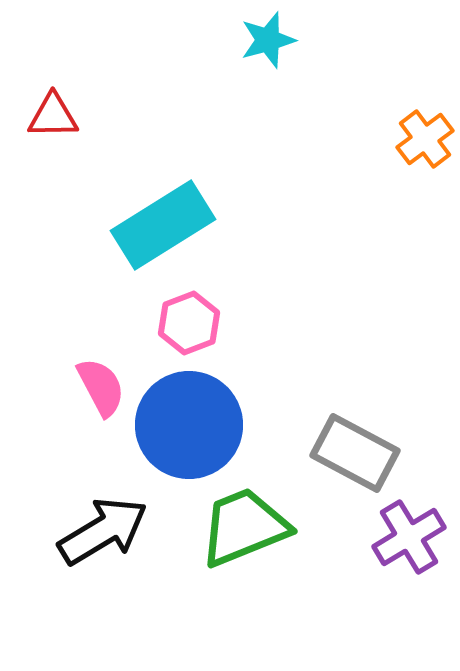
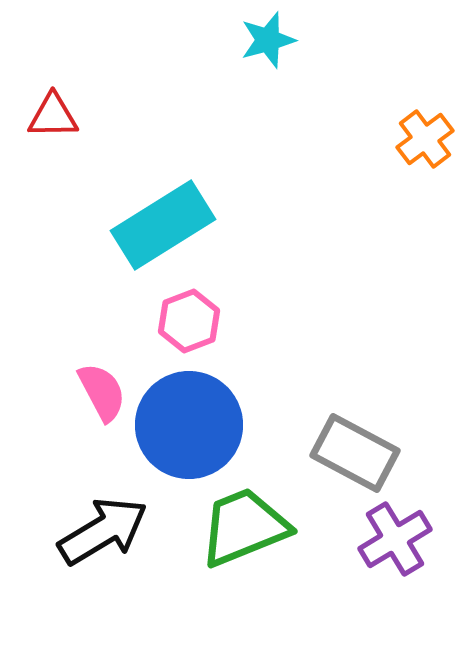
pink hexagon: moved 2 px up
pink semicircle: moved 1 px right, 5 px down
purple cross: moved 14 px left, 2 px down
